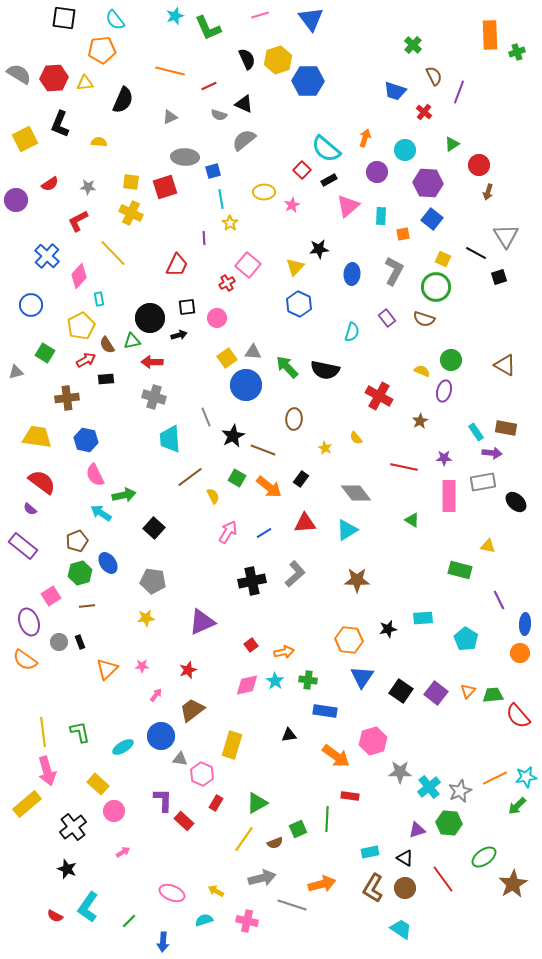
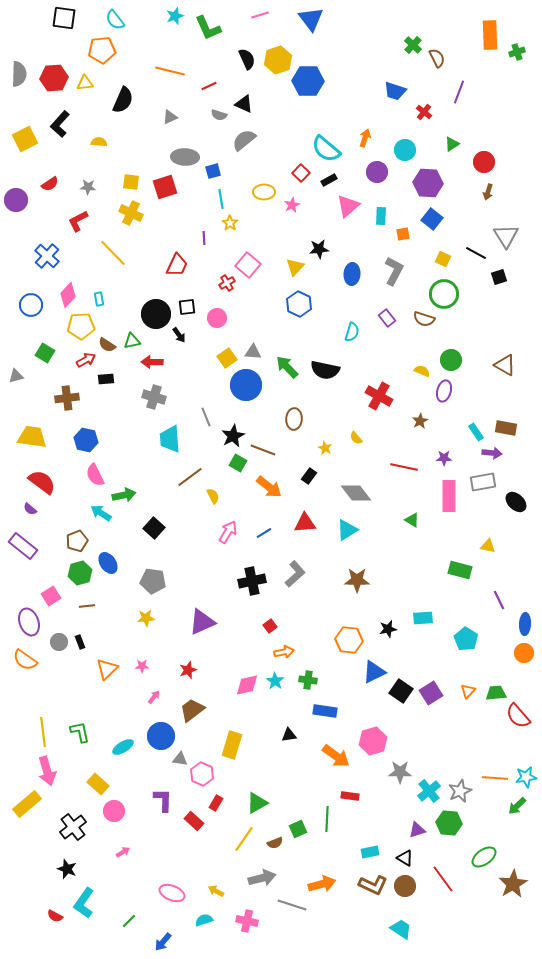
gray semicircle at (19, 74): rotated 60 degrees clockwise
brown semicircle at (434, 76): moved 3 px right, 18 px up
black L-shape at (60, 124): rotated 20 degrees clockwise
red circle at (479, 165): moved 5 px right, 3 px up
red square at (302, 170): moved 1 px left, 3 px down
pink diamond at (79, 276): moved 11 px left, 19 px down
green circle at (436, 287): moved 8 px right, 7 px down
black circle at (150, 318): moved 6 px right, 4 px up
yellow pentagon at (81, 326): rotated 24 degrees clockwise
black arrow at (179, 335): rotated 70 degrees clockwise
brown semicircle at (107, 345): rotated 24 degrees counterclockwise
gray triangle at (16, 372): moved 4 px down
yellow trapezoid at (37, 437): moved 5 px left
green square at (237, 478): moved 1 px right, 15 px up
black rectangle at (301, 479): moved 8 px right, 3 px up
red square at (251, 645): moved 19 px right, 19 px up
orange circle at (520, 653): moved 4 px right
blue triangle at (362, 677): moved 12 px right, 5 px up; rotated 30 degrees clockwise
purple square at (436, 693): moved 5 px left; rotated 20 degrees clockwise
pink arrow at (156, 695): moved 2 px left, 2 px down
green trapezoid at (493, 695): moved 3 px right, 2 px up
orange line at (495, 778): rotated 30 degrees clockwise
cyan cross at (429, 787): moved 4 px down
red rectangle at (184, 821): moved 10 px right
brown L-shape at (373, 888): moved 3 px up; rotated 96 degrees counterclockwise
brown circle at (405, 888): moved 2 px up
cyan L-shape at (88, 907): moved 4 px left, 4 px up
blue arrow at (163, 942): rotated 36 degrees clockwise
